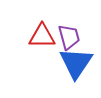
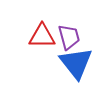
blue triangle: rotated 12 degrees counterclockwise
